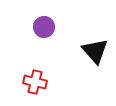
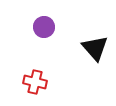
black triangle: moved 3 px up
